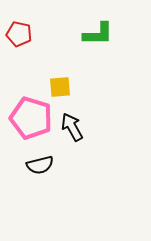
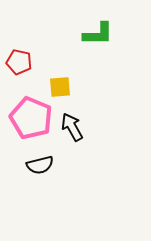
red pentagon: moved 28 px down
pink pentagon: rotated 6 degrees clockwise
